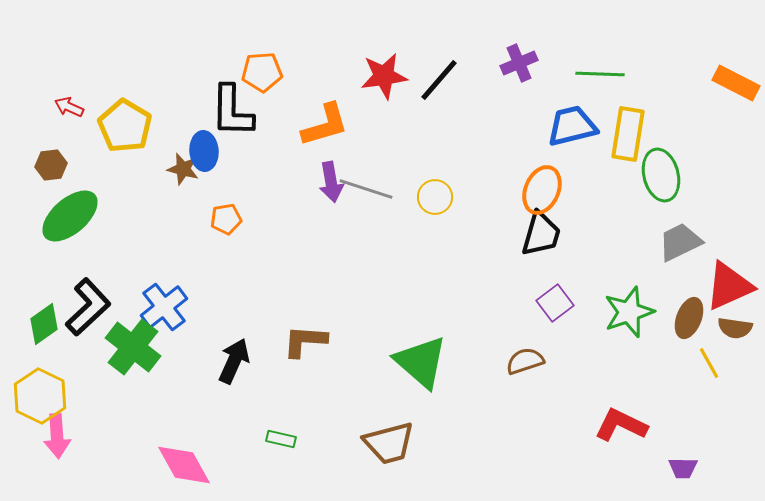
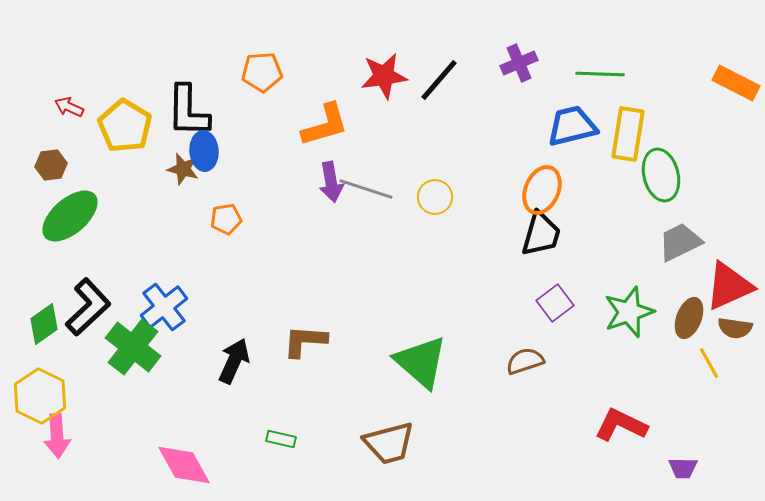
black L-shape at (232, 111): moved 44 px left
